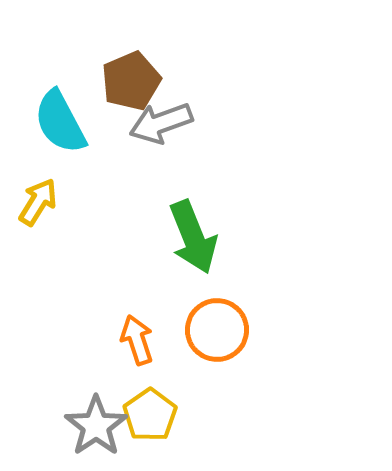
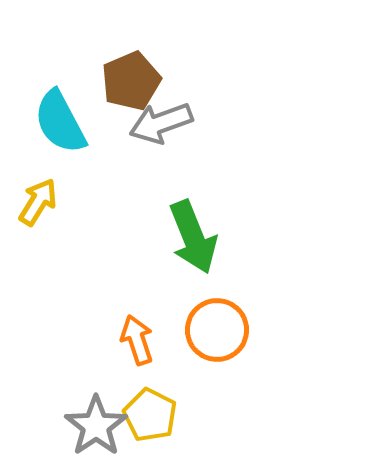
yellow pentagon: rotated 10 degrees counterclockwise
